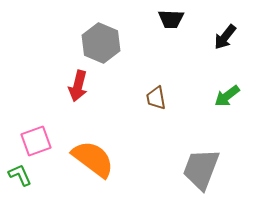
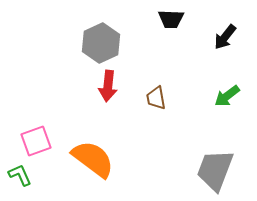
gray hexagon: rotated 12 degrees clockwise
red arrow: moved 30 px right; rotated 8 degrees counterclockwise
gray trapezoid: moved 14 px right, 1 px down
